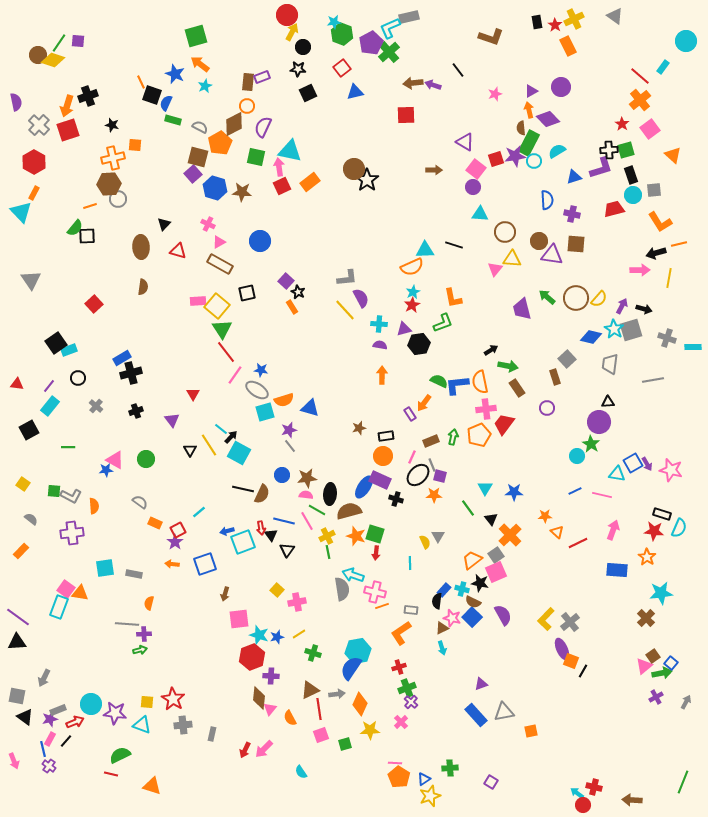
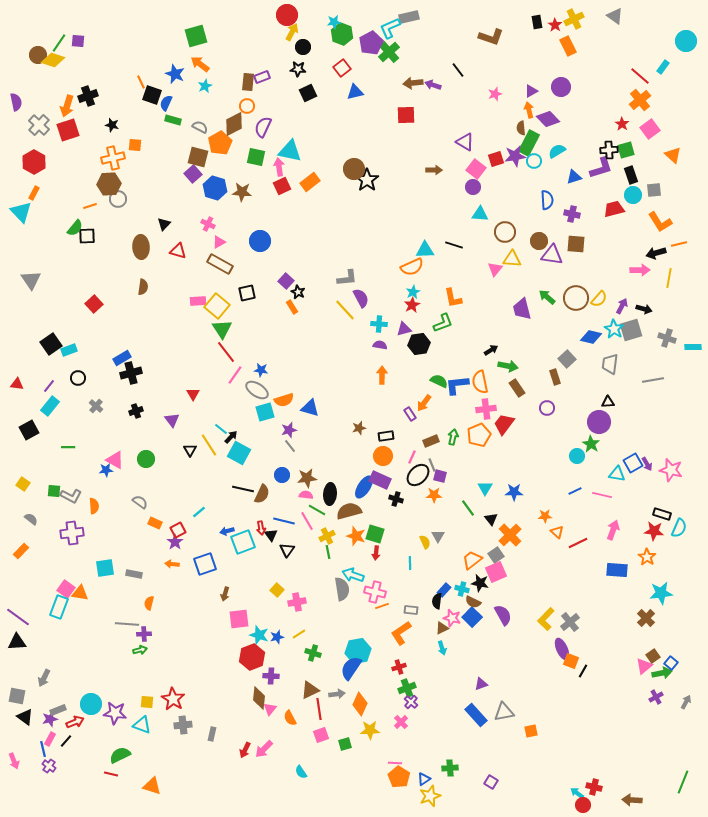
black square at (56, 343): moved 5 px left, 1 px down
